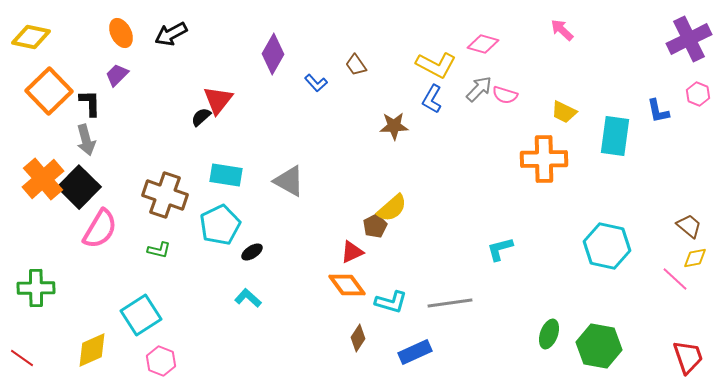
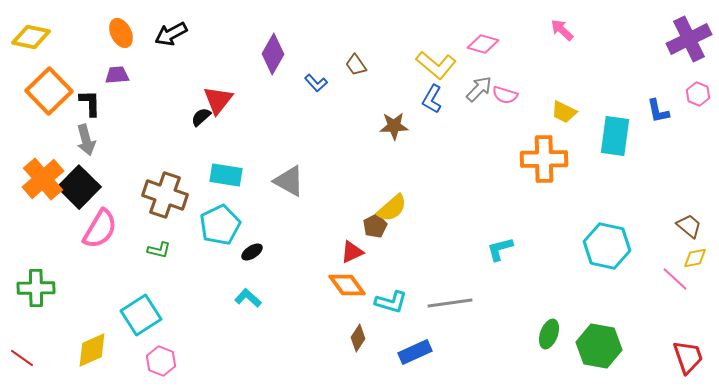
yellow L-shape at (436, 65): rotated 12 degrees clockwise
purple trapezoid at (117, 75): rotated 40 degrees clockwise
